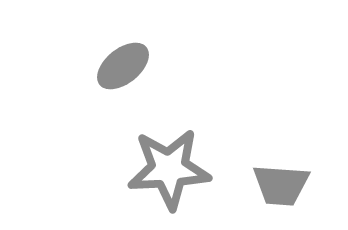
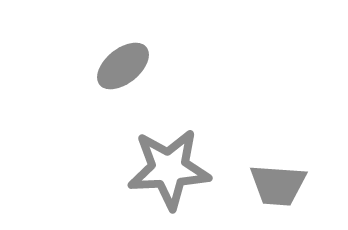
gray trapezoid: moved 3 px left
